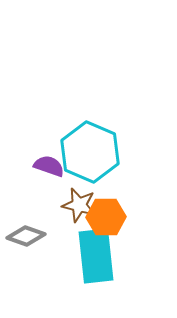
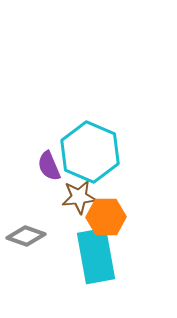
purple semicircle: rotated 132 degrees counterclockwise
brown star: moved 8 px up; rotated 20 degrees counterclockwise
cyan rectangle: rotated 4 degrees counterclockwise
